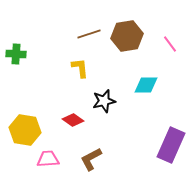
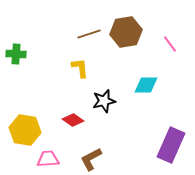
brown hexagon: moved 1 px left, 4 px up
